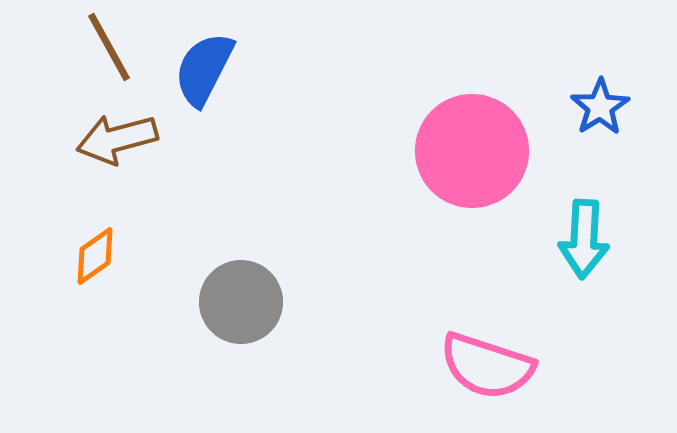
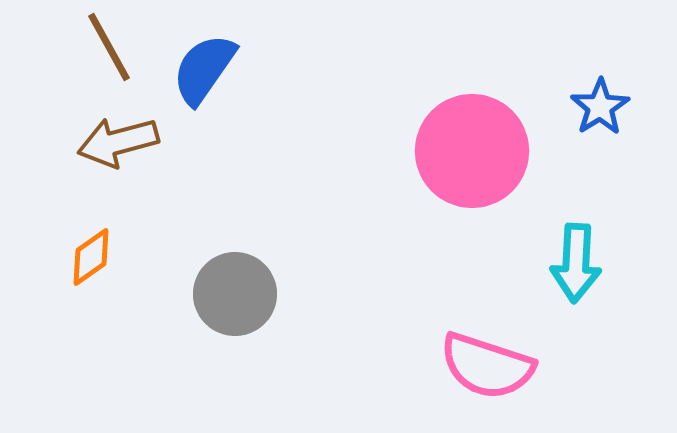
blue semicircle: rotated 8 degrees clockwise
brown arrow: moved 1 px right, 3 px down
cyan arrow: moved 8 px left, 24 px down
orange diamond: moved 4 px left, 1 px down
gray circle: moved 6 px left, 8 px up
